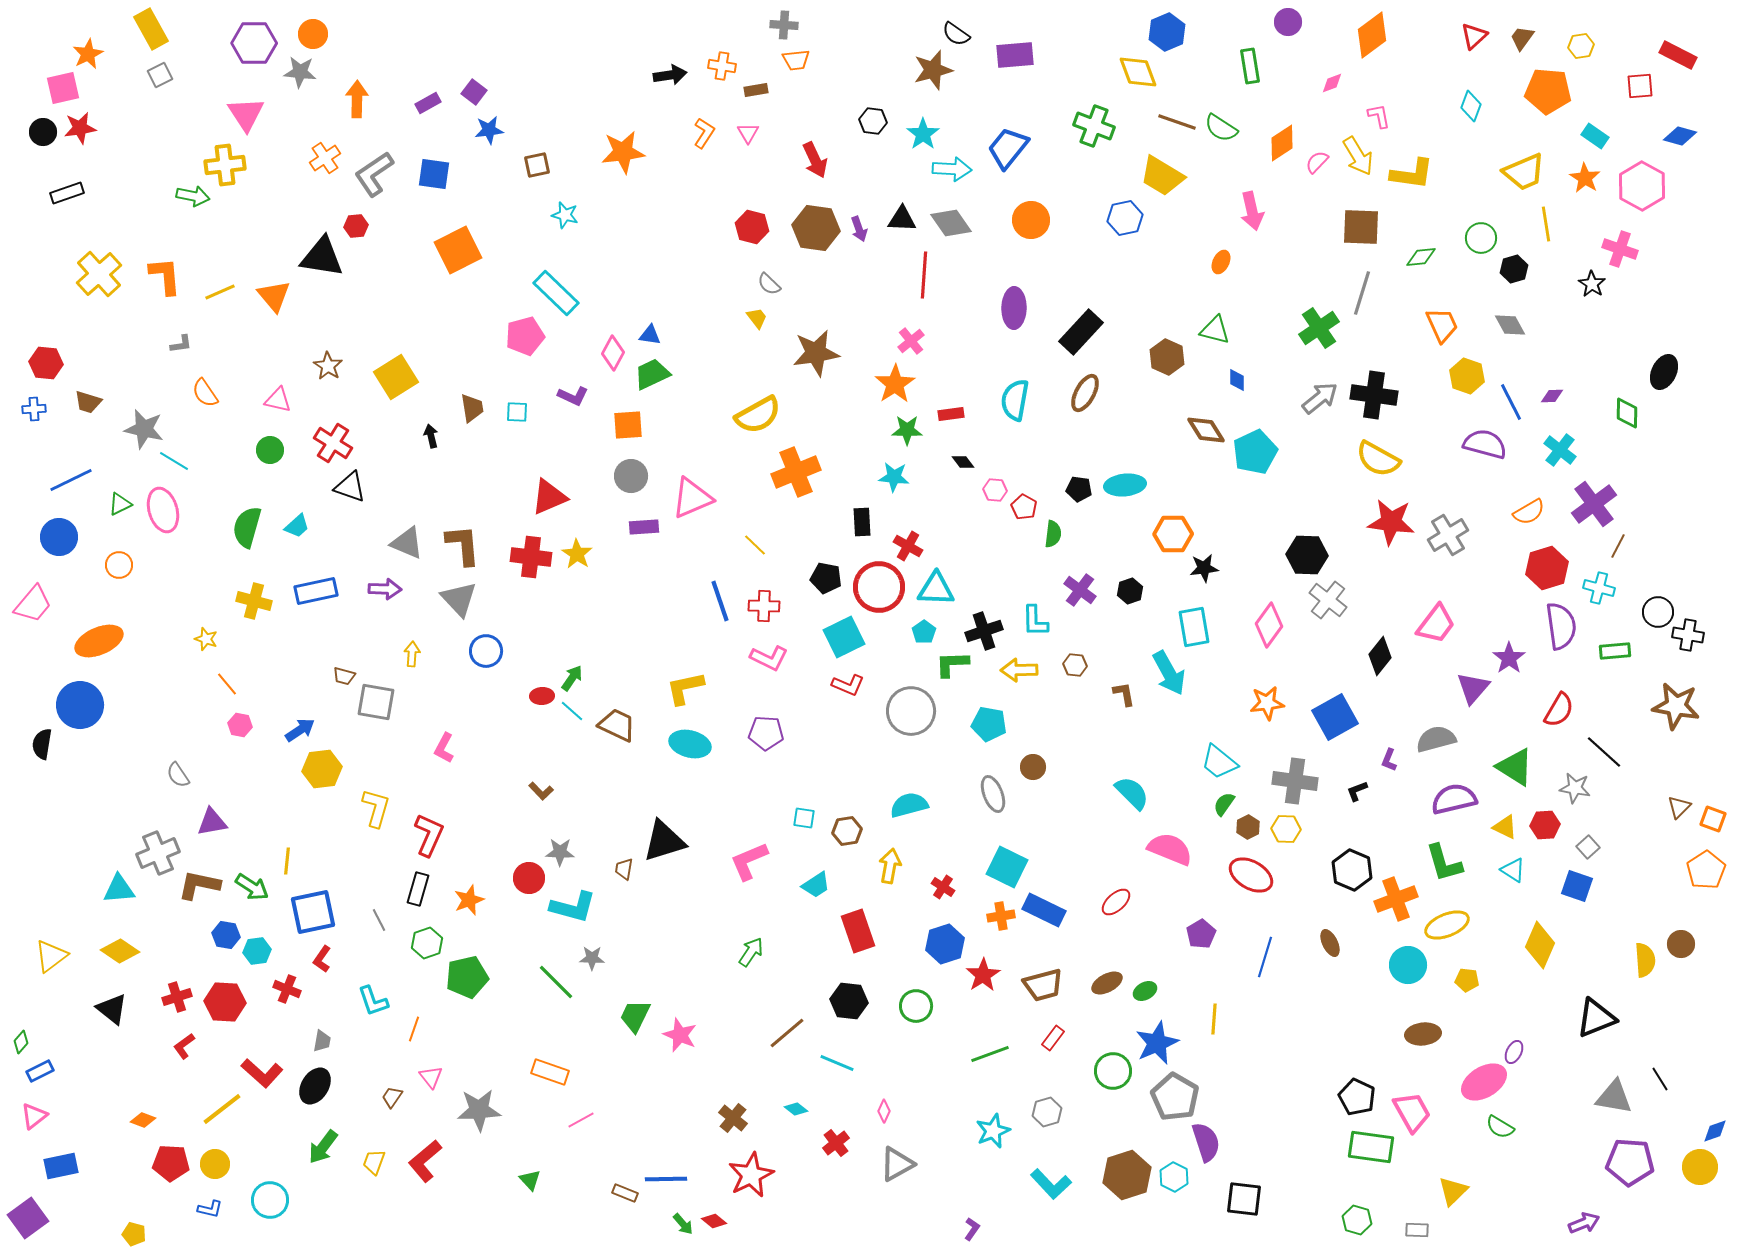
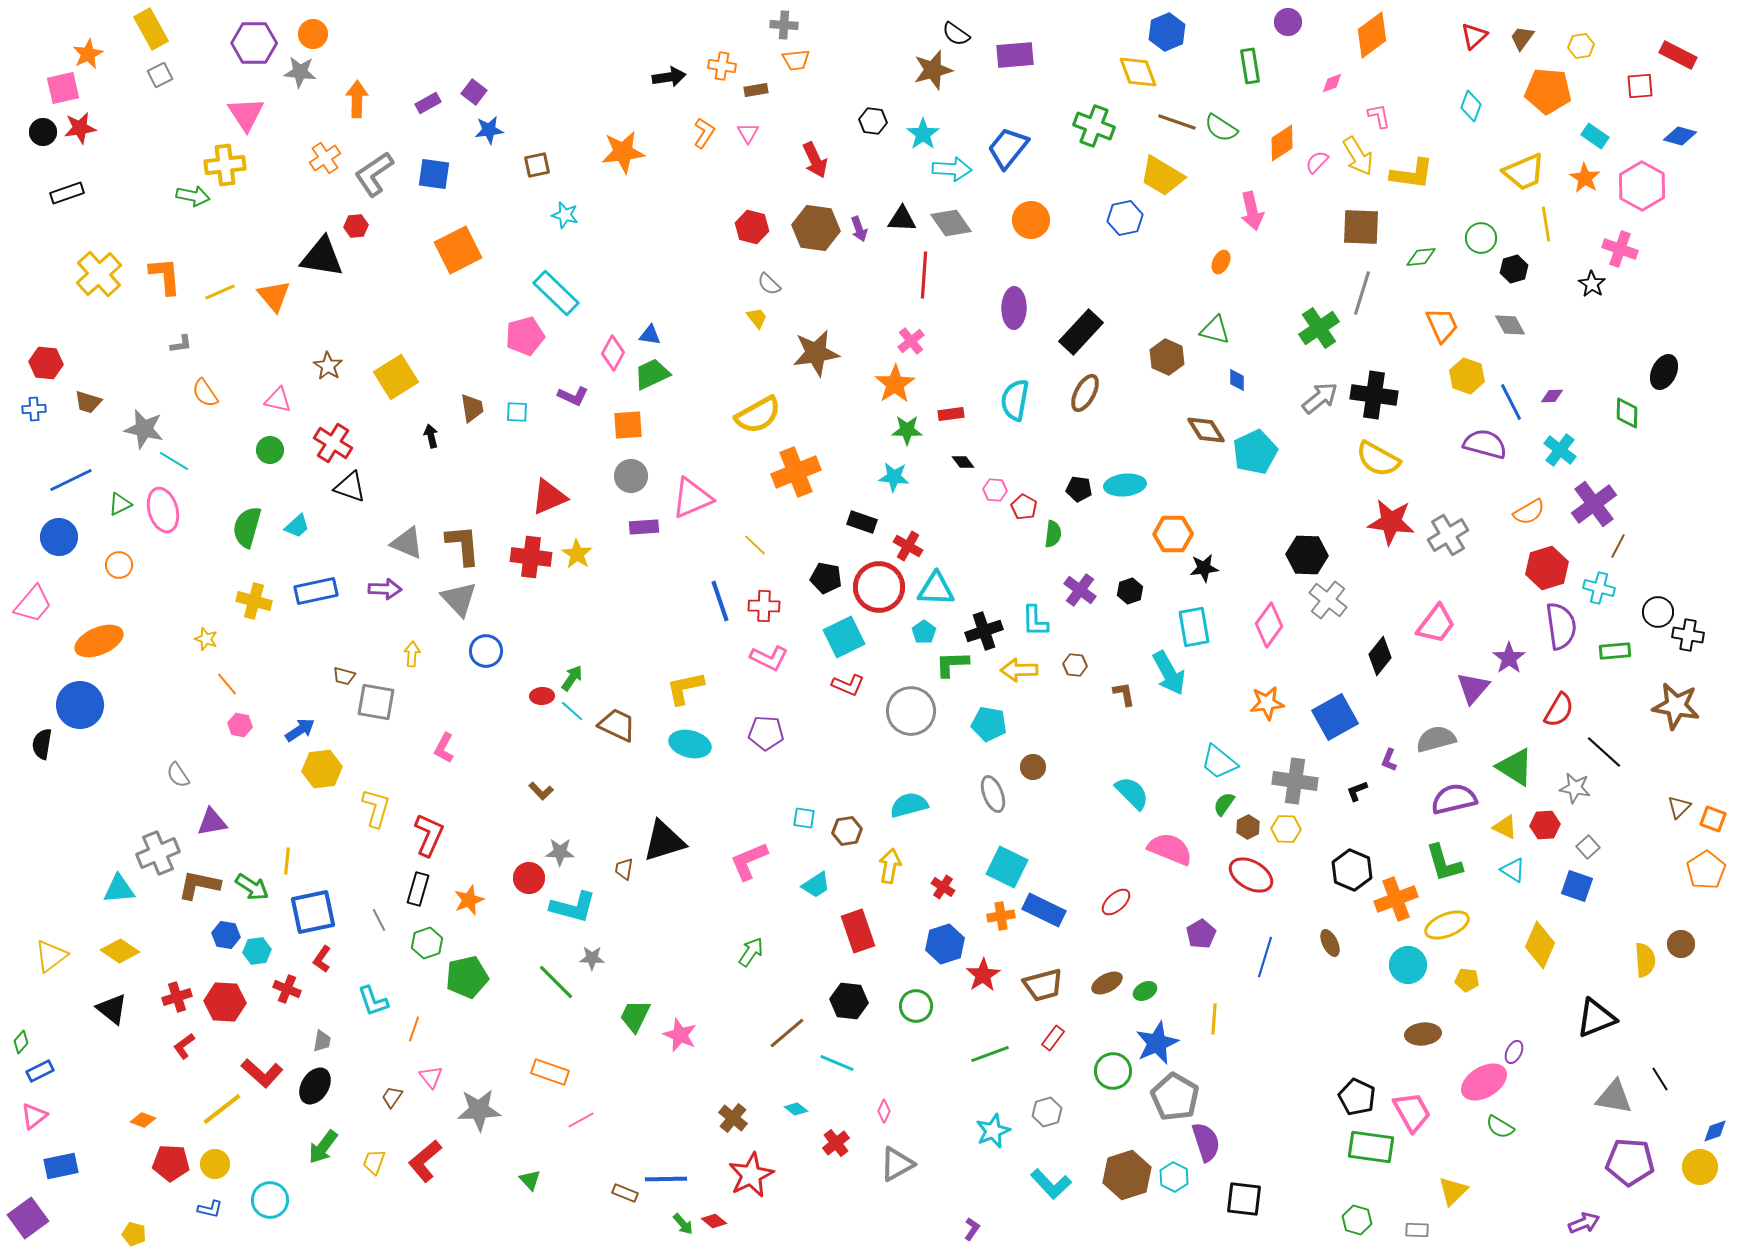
black arrow at (670, 75): moved 1 px left, 2 px down
black rectangle at (862, 522): rotated 68 degrees counterclockwise
